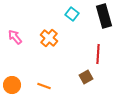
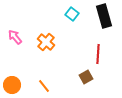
orange cross: moved 3 px left, 4 px down
orange line: rotated 32 degrees clockwise
